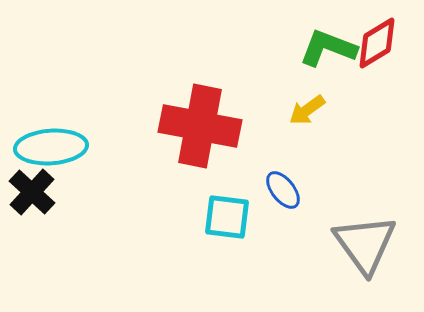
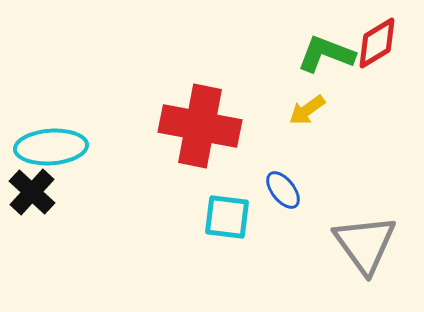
green L-shape: moved 2 px left, 6 px down
